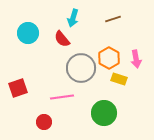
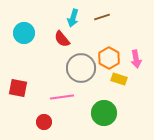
brown line: moved 11 px left, 2 px up
cyan circle: moved 4 px left
red square: rotated 30 degrees clockwise
